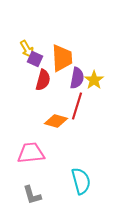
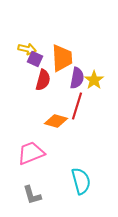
yellow arrow: rotated 48 degrees counterclockwise
pink trapezoid: rotated 16 degrees counterclockwise
